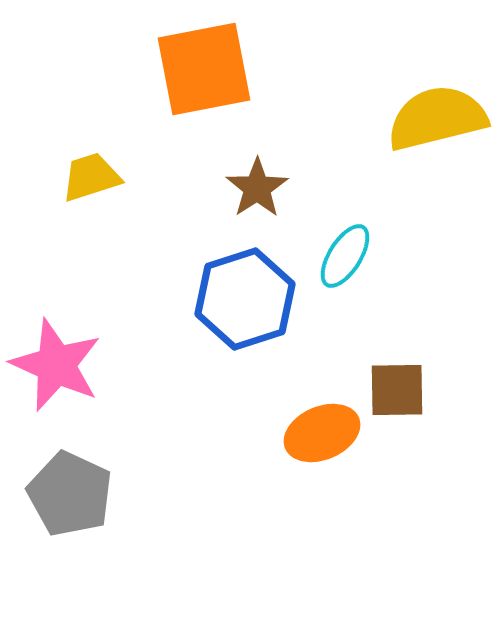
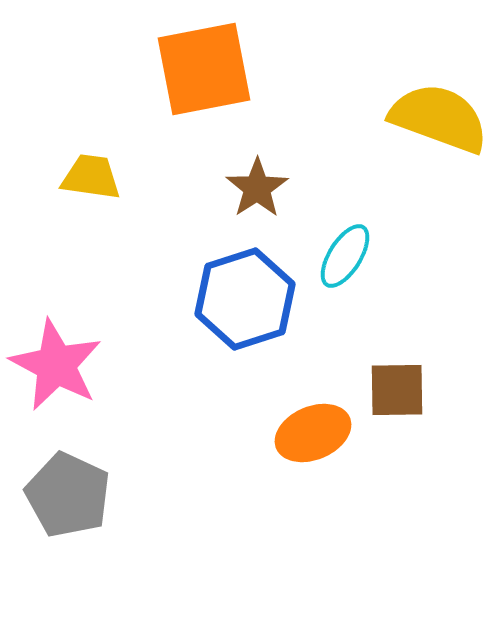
yellow semicircle: moved 2 px right; rotated 34 degrees clockwise
yellow trapezoid: rotated 26 degrees clockwise
pink star: rotated 4 degrees clockwise
orange ellipse: moved 9 px left
gray pentagon: moved 2 px left, 1 px down
